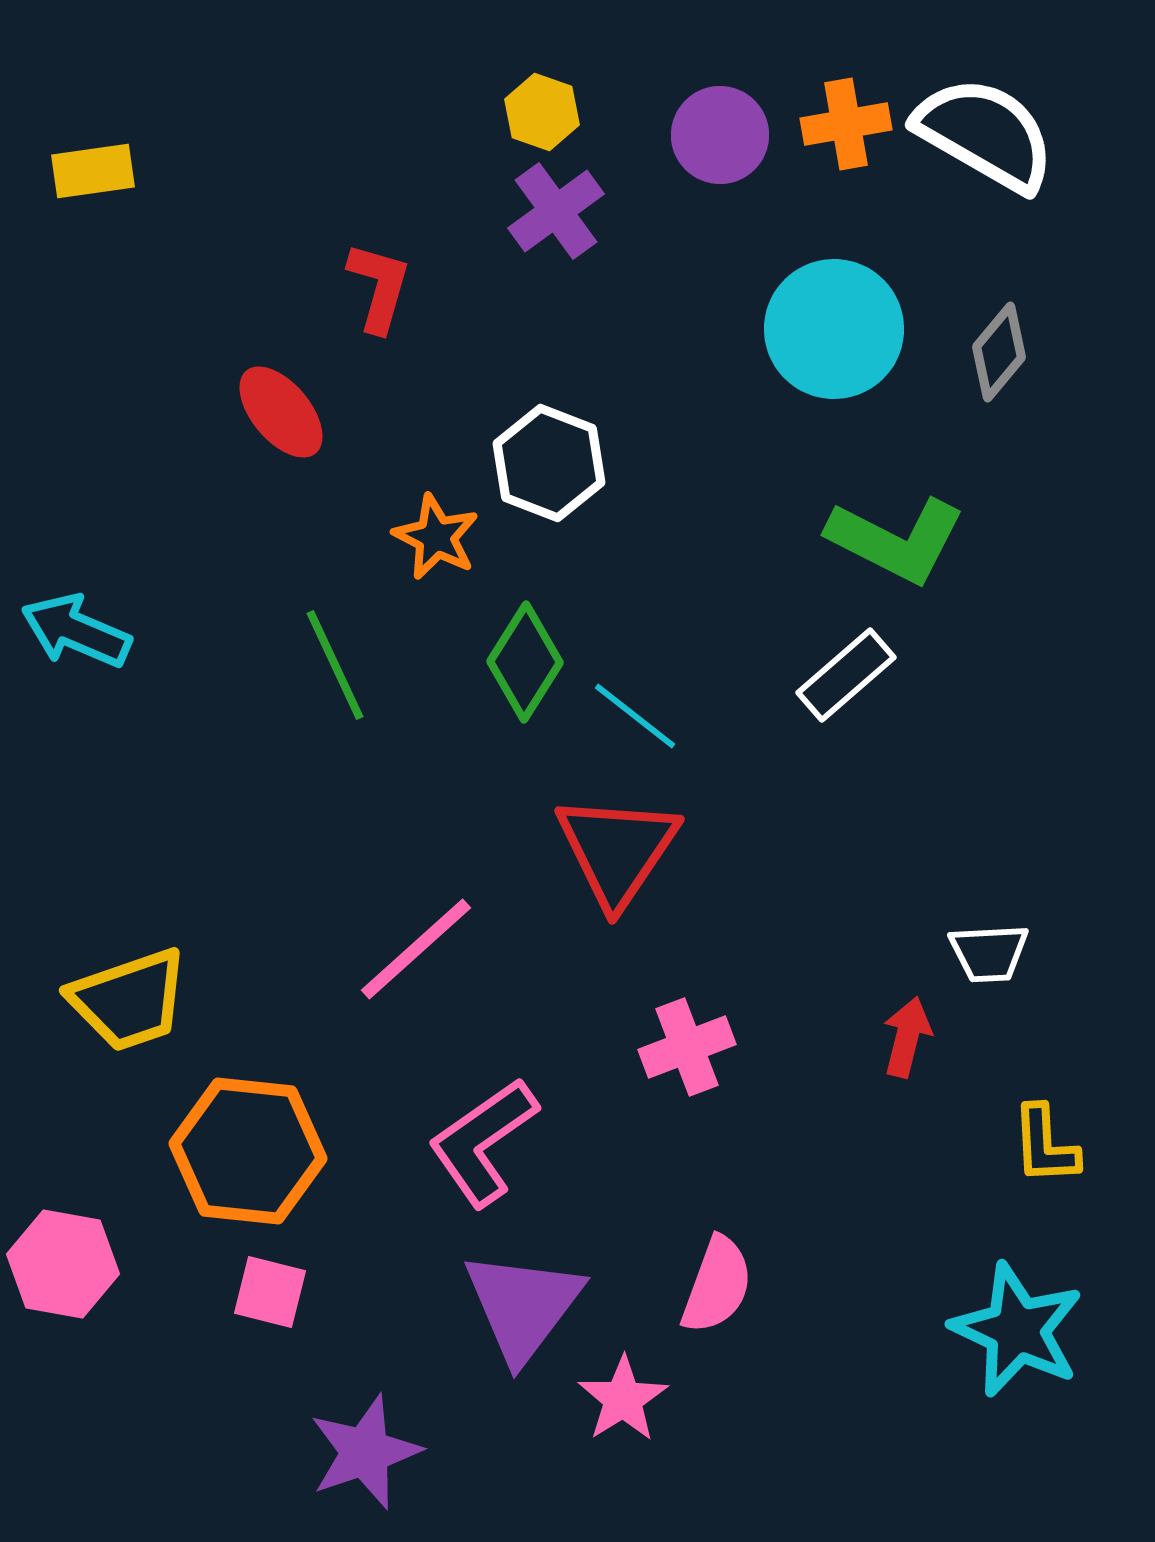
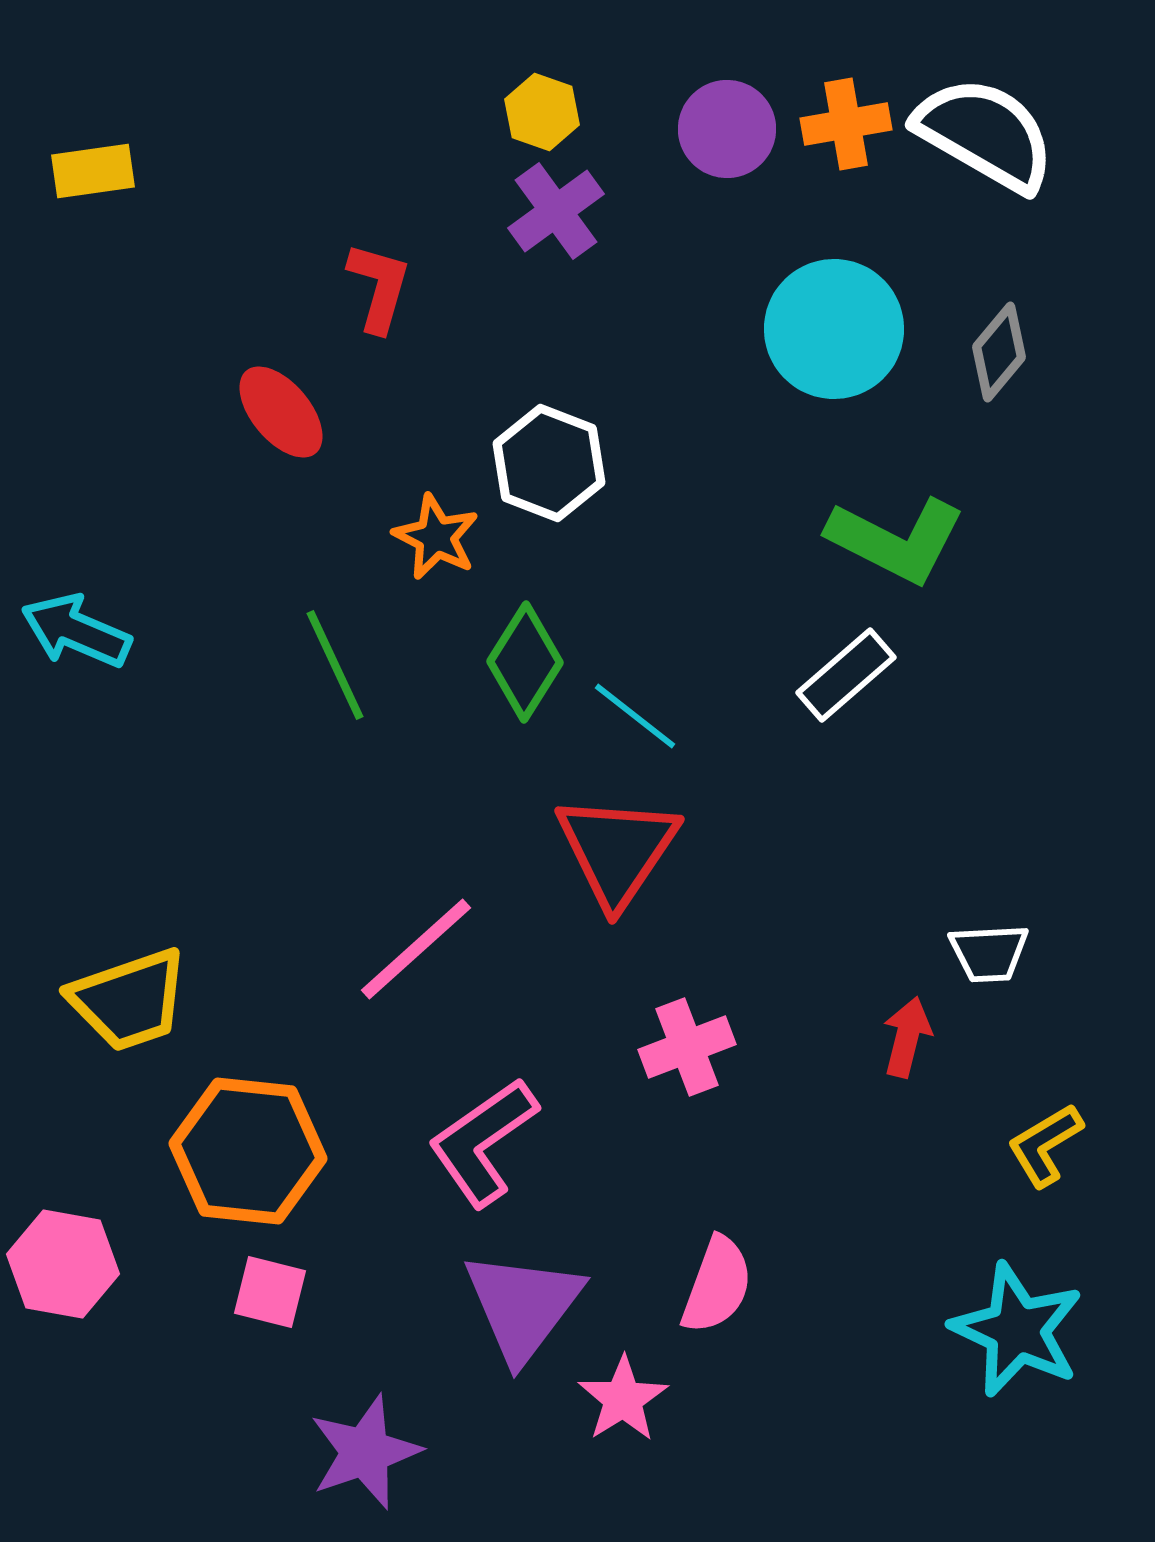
purple circle: moved 7 px right, 6 px up
yellow L-shape: rotated 62 degrees clockwise
